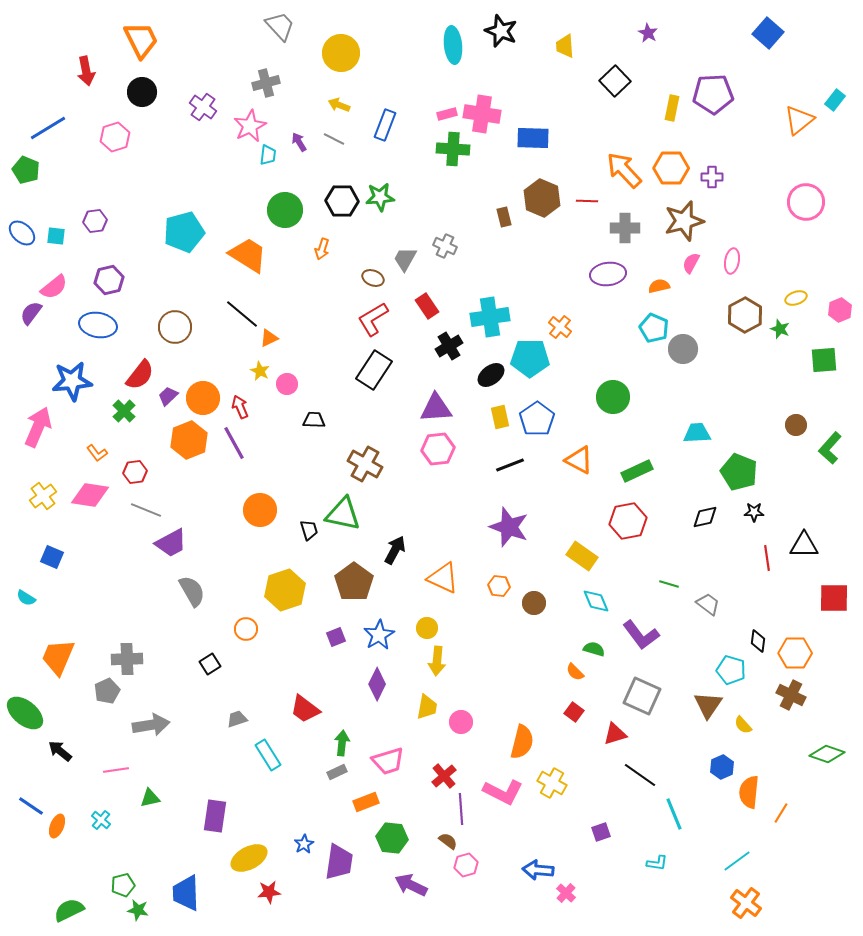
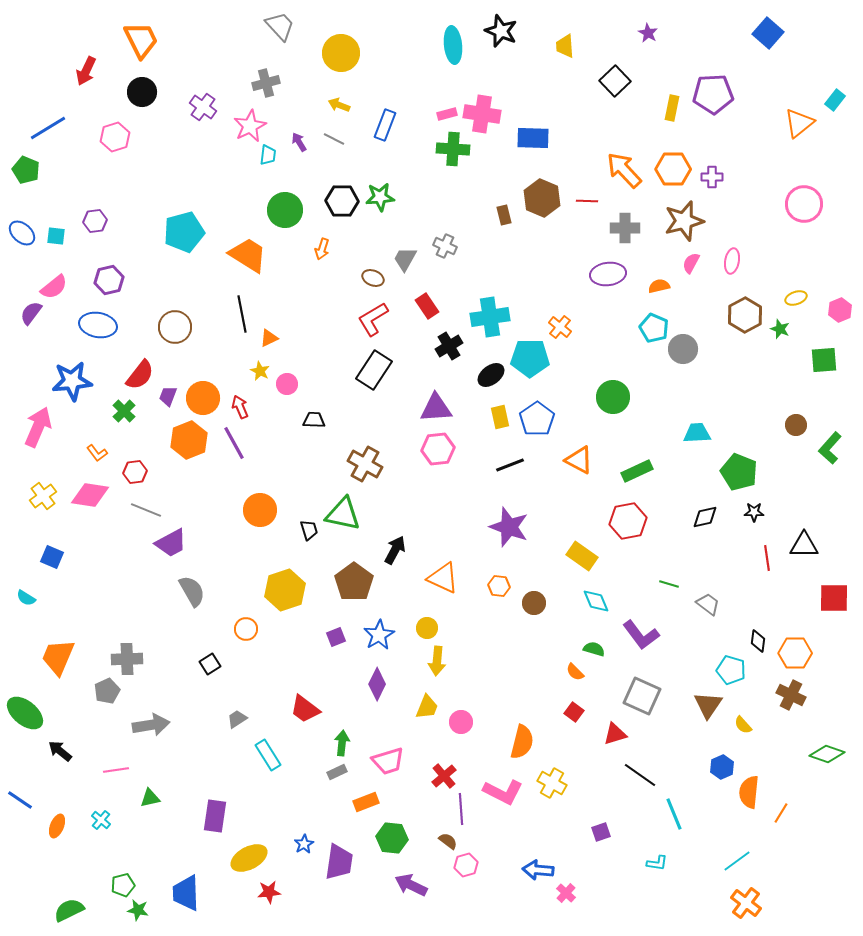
red arrow at (86, 71): rotated 36 degrees clockwise
orange triangle at (799, 120): moved 3 px down
orange hexagon at (671, 168): moved 2 px right, 1 px down
pink circle at (806, 202): moved 2 px left, 2 px down
brown rectangle at (504, 217): moved 2 px up
black line at (242, 314): rotated 39 degrees clockwise
purple trapezoid at (168, 396): rotated 25 degrees counterclockwise
yellow trapezoid at (427, 707): rotated 12 degrees clockwise
gray trapezoid at (237, 719): rotated 15 degrees counterclockwise
blue line at (31, 806): moved 11 px left, 6 px up
